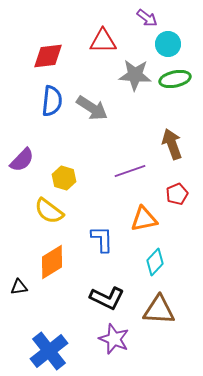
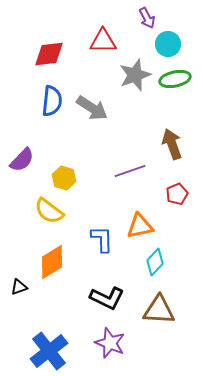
purple arrow: rotated 25 degrees clockwise
red diamond: moved 1 px right, 2 px up
gray star: rotated 24 degrees counterclockwise
orange triangle: moved 4 px left, 7 px down
black triangle: rotated 12 degrees counterclockwise
purple star: moved 4 px left, 4 px down
